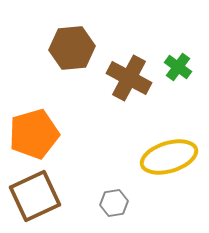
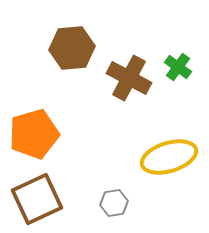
brown square: moved 2 px right, 3 px down
